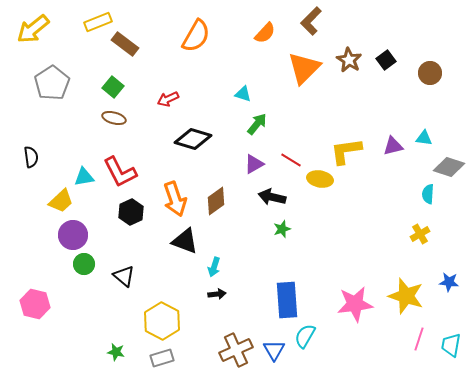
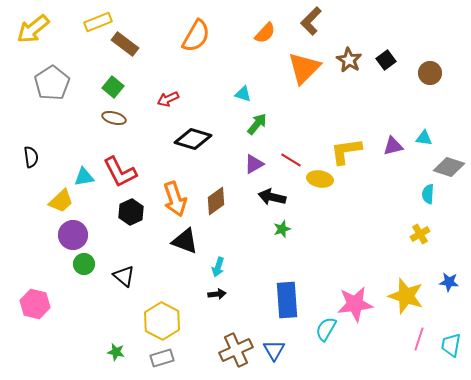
cyan arrow at (214, 267): moved 4 px right
cyan semicircle at (305, 336): moved 21 px right, 7 px up
